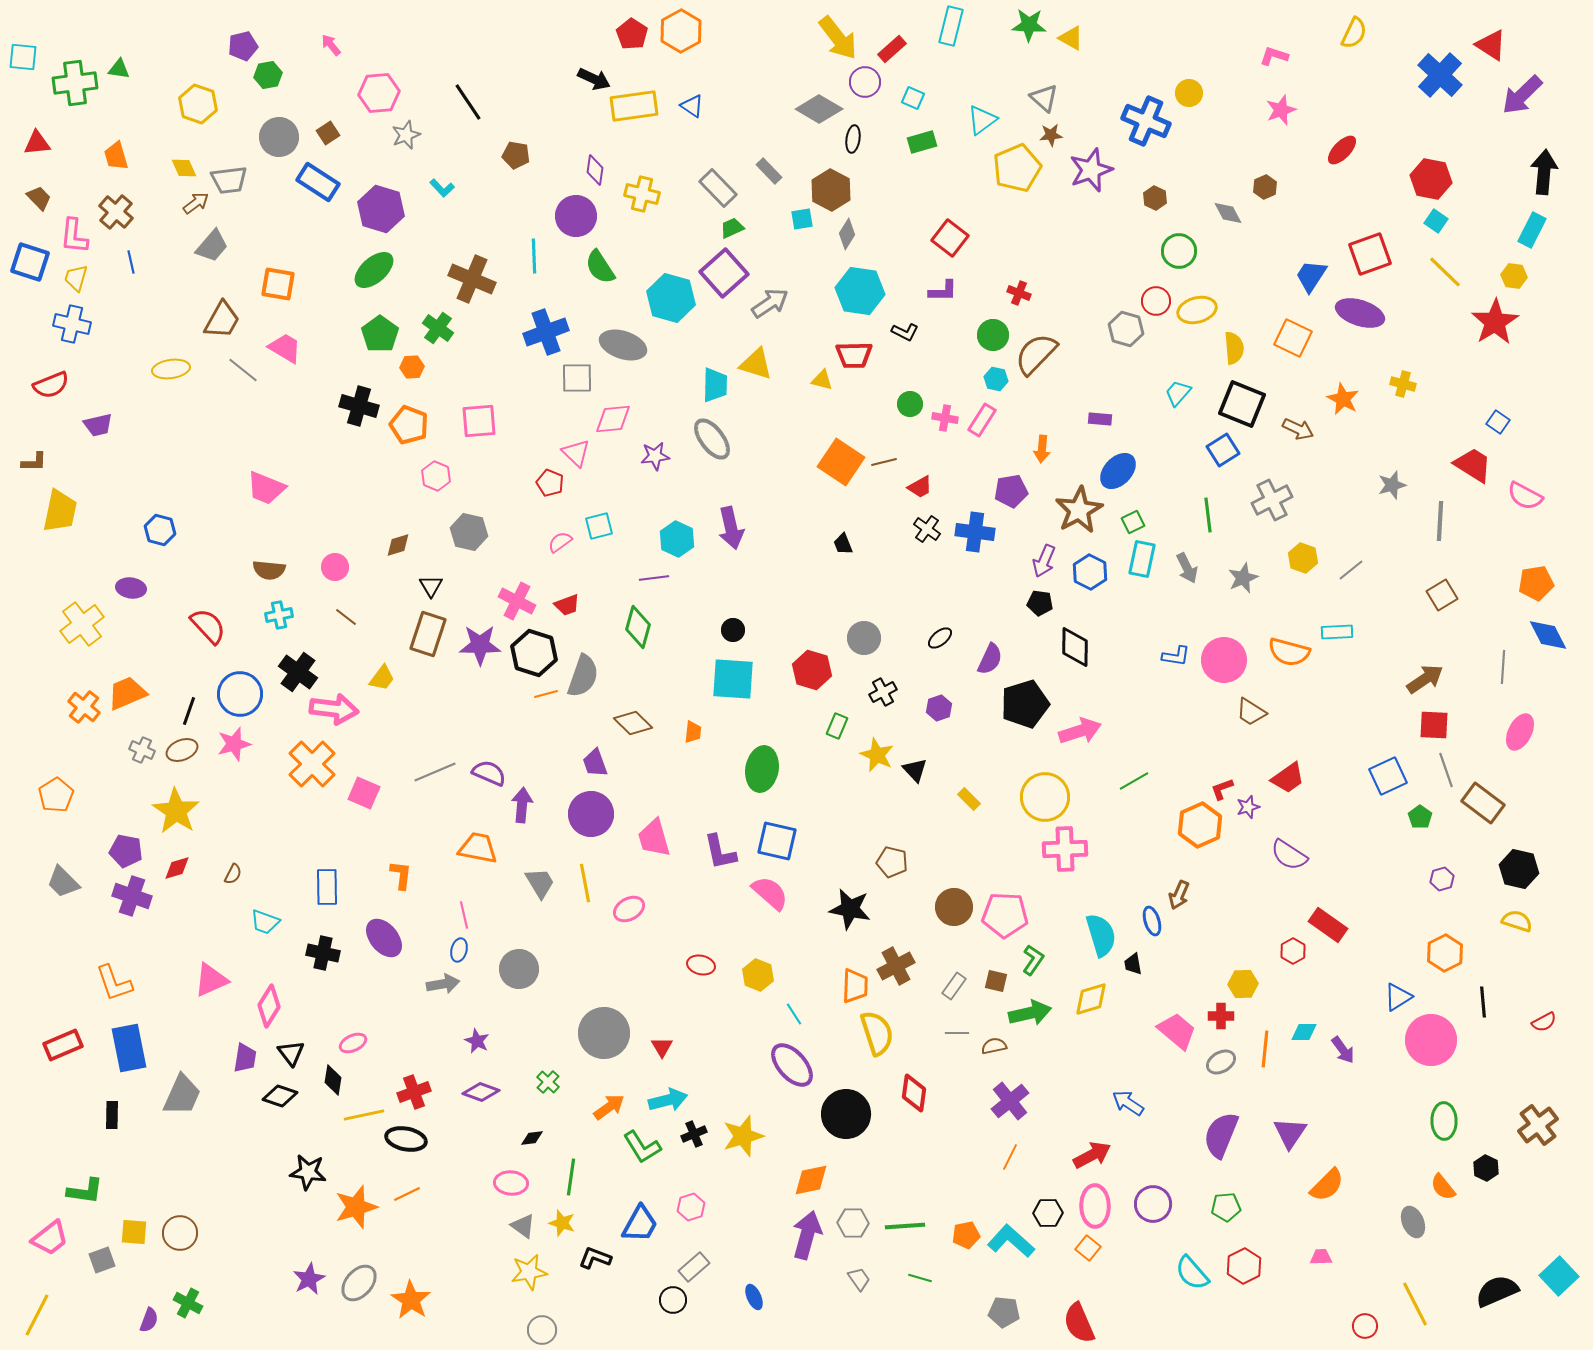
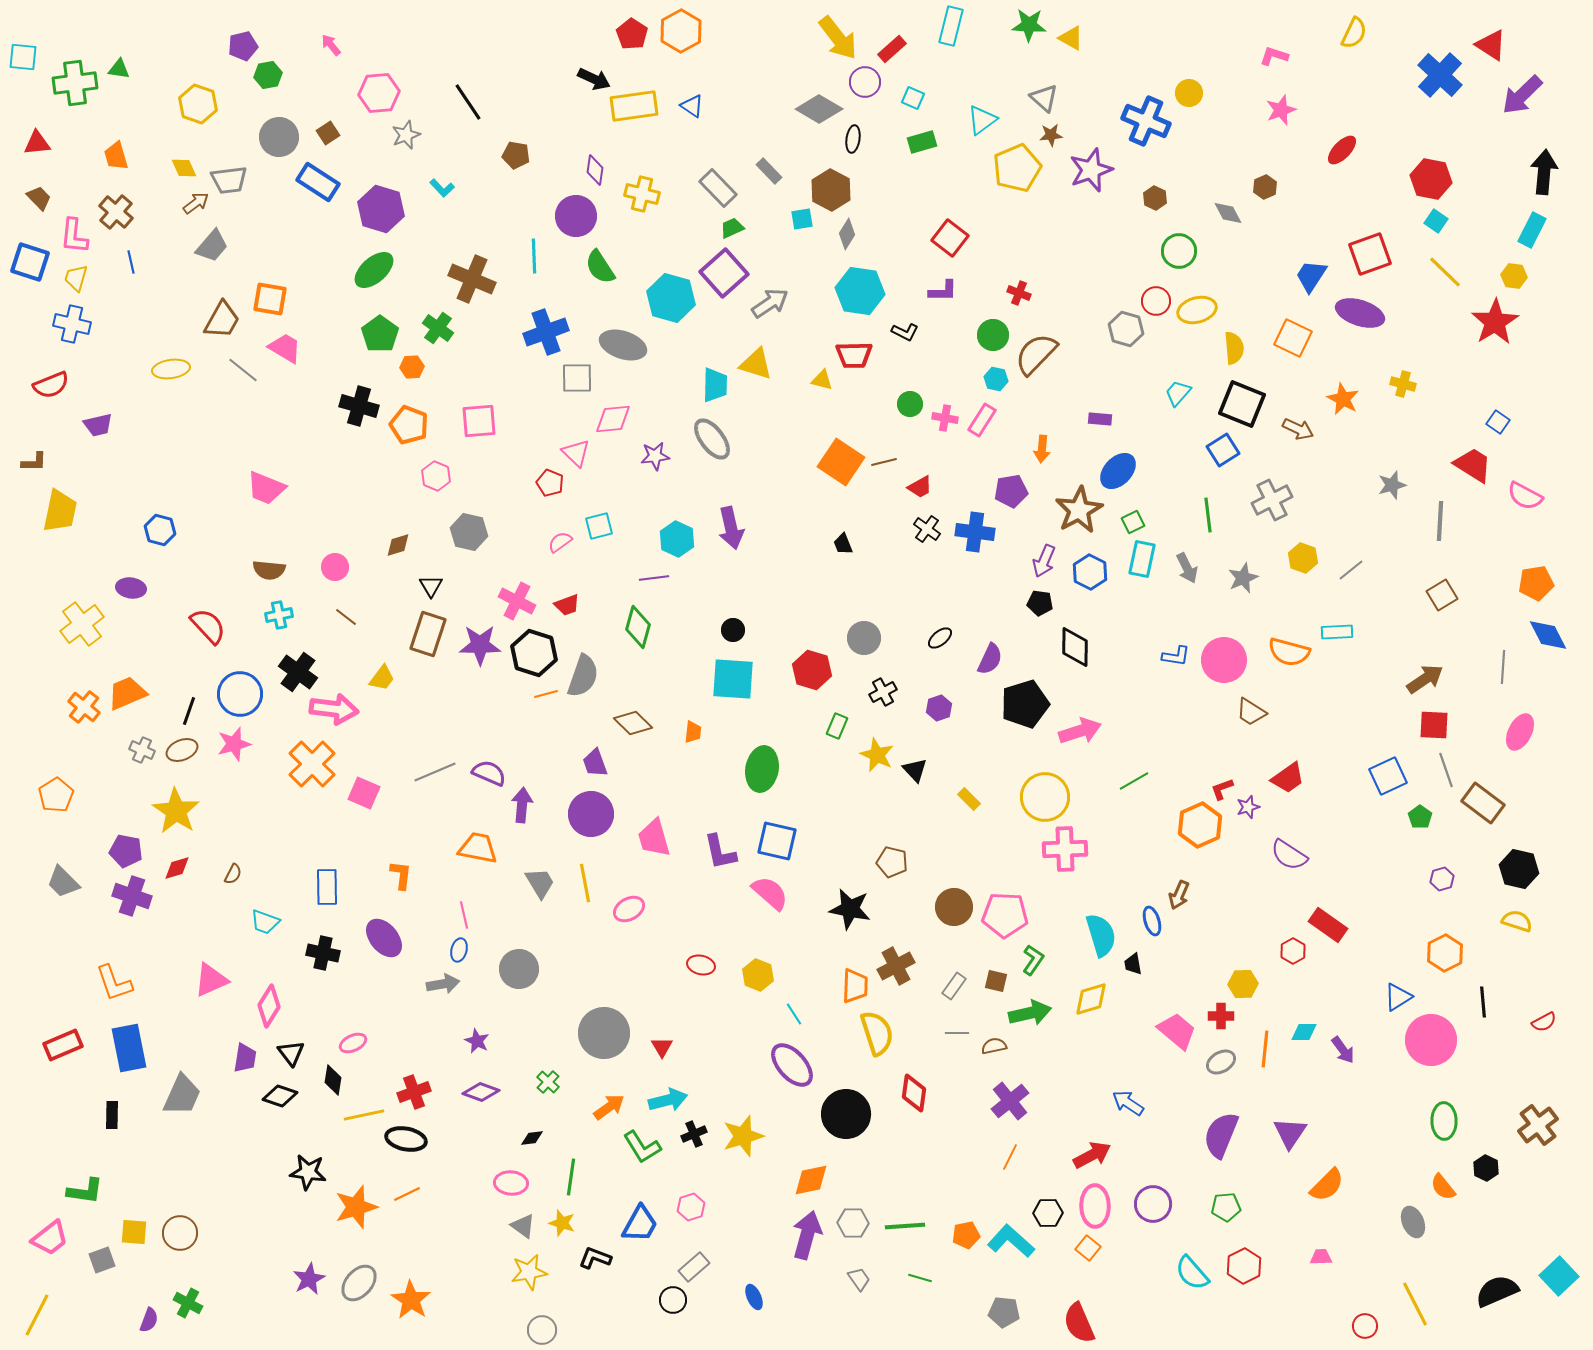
orange square at (278, 284): moved 8 px left, 15 px down
